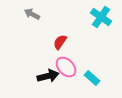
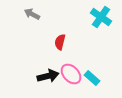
red semicircle: rotated 21 degrees counterclockwise
pink ellipse: moved 5 px right, 7 px down
